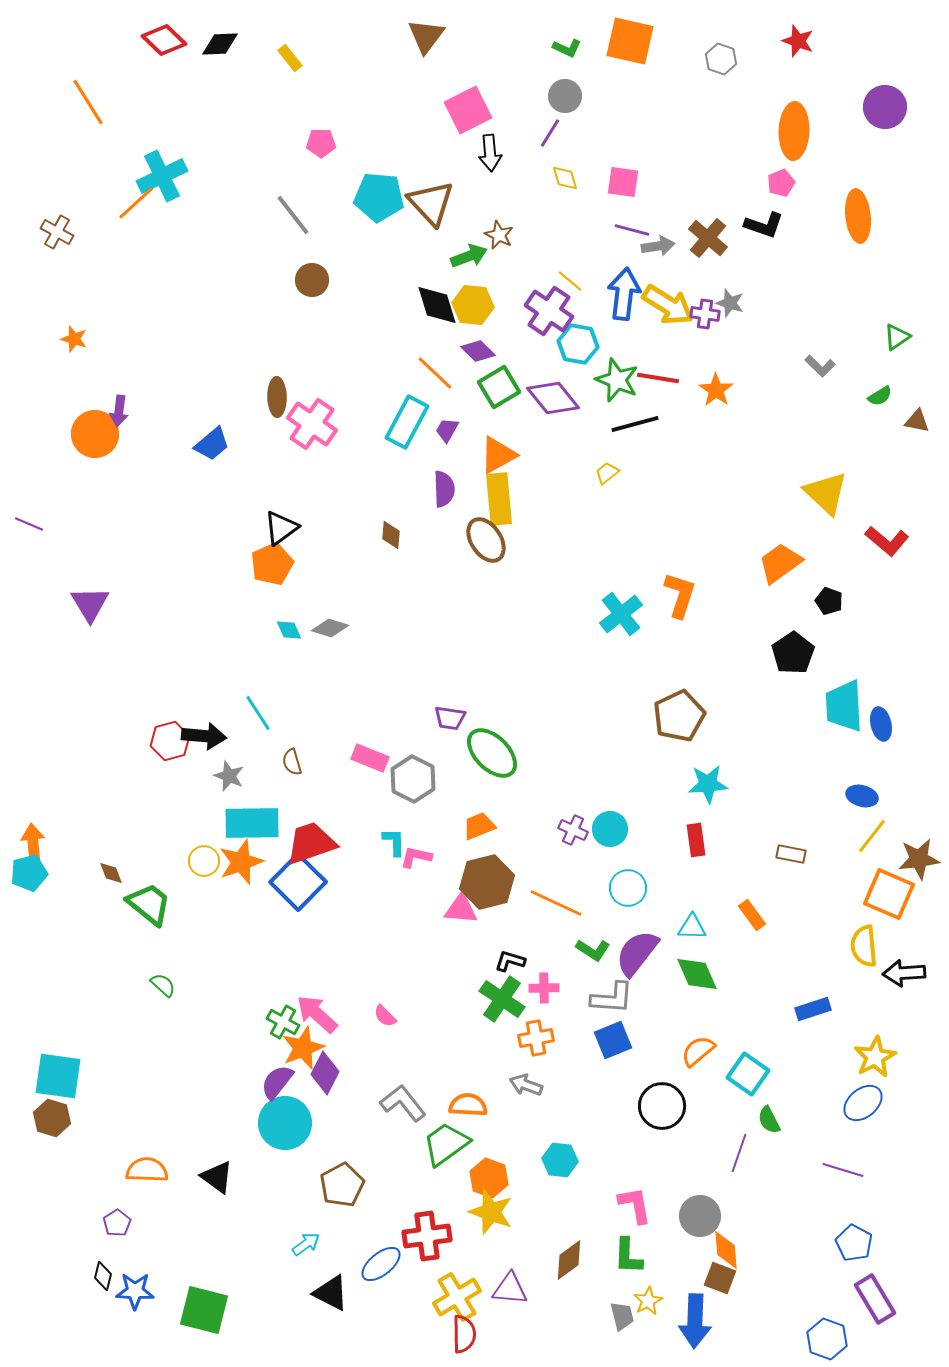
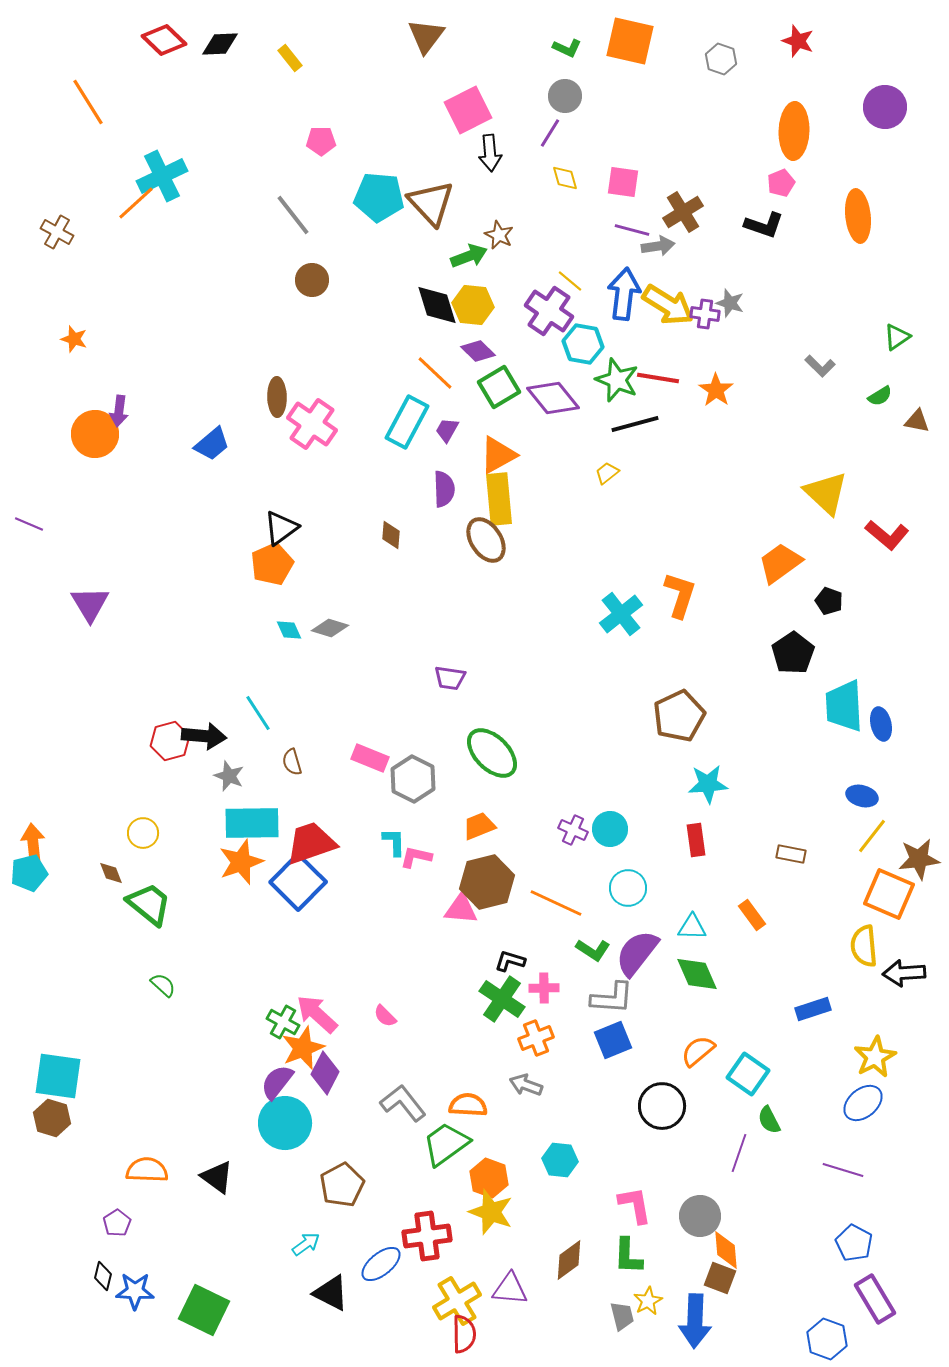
pink pentagon at (321, 143): moved 2 px up
brown cross at (708, 238): moved 25 px left, 26 px up; rotated 18 degrees clockwise
cyan hexagon at (578, 344): moved 5 px right
red L-shape at (887, 541): moved 6 px up
purple trapezoid at (450, 718): moved 40 px up
yellow circle at (204, 861): moved 61 px left, 28 px up
orange cross at (536, 1038): rotated 12 degrees counterclockwise
yellow cross at (457, 1297): moved 4 px down
green square at (204, 1310): rotated 12 degrees clockwise
